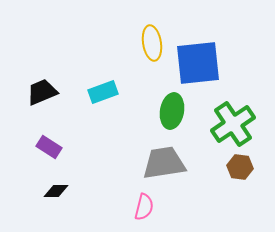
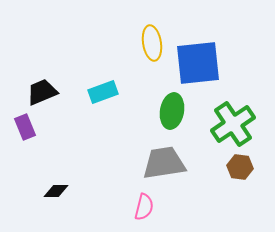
purple rectangle: moved 24 px left, 20 px up; rotated 35 degrees clockwise
